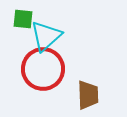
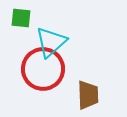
green square: moved 2 px left, 1 px up
cyan triangle: moved 5 px right, 6 px down
